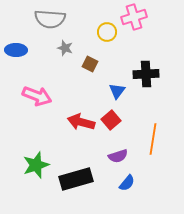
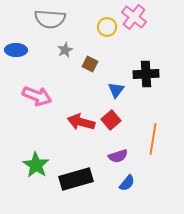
pink cross: rotated 35 degrees counterclockwise
yellow circle: moved 5 px up
gray star: moved 2 px down; rotated 28 degrees clockwise
blue triangle: moved 1 px left, 1 px up
green star: rotated 20 degrees counterclockwise
